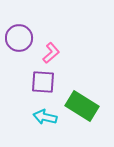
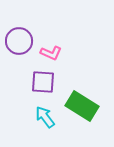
purple circle: moved 3 px down
pink L-shape: rotated 65 degrees clockwise
cyan arrow: rotated 40 degrees clockwise
